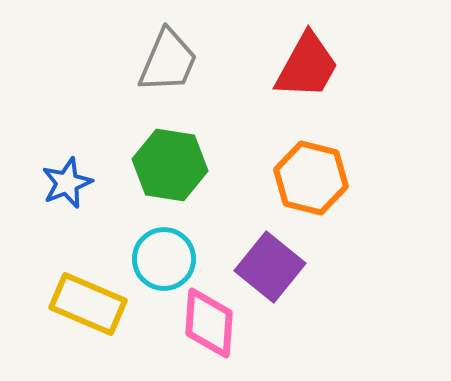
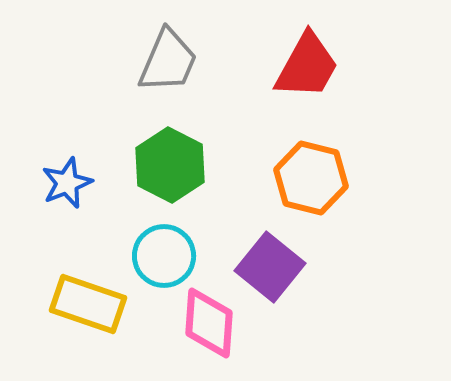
green hexagon: rotated 18 degrees clockwise
cyan circle: moved 3 px up
yellow rectangle: rotated 4 degrees counterclockwise
